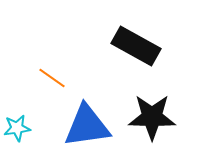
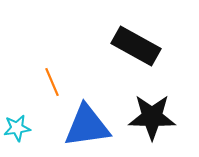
orange line: moved 4 px down; rotated 32 degrees clockwise
